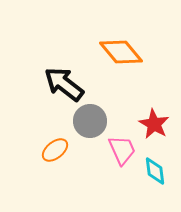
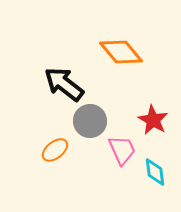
red star: moved 1 px left, 4 px up
cyan diamond: moved 1 px down
